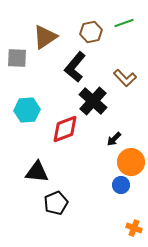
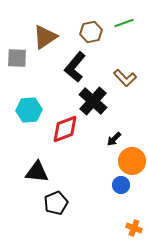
cyan hexagon: moved 2 px right
orange circle: moved 1 px right, 1 px up
